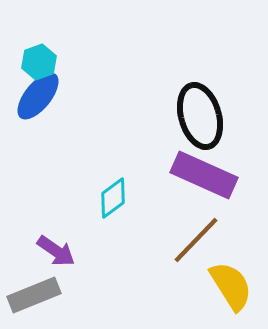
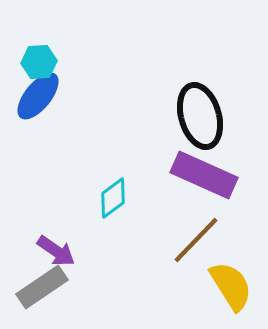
cyan hexagon: rotated 16 degrees clockwise
gray rectangle: moved 8 px right, 8 px up; rotated 12 degrees counterclockwise
